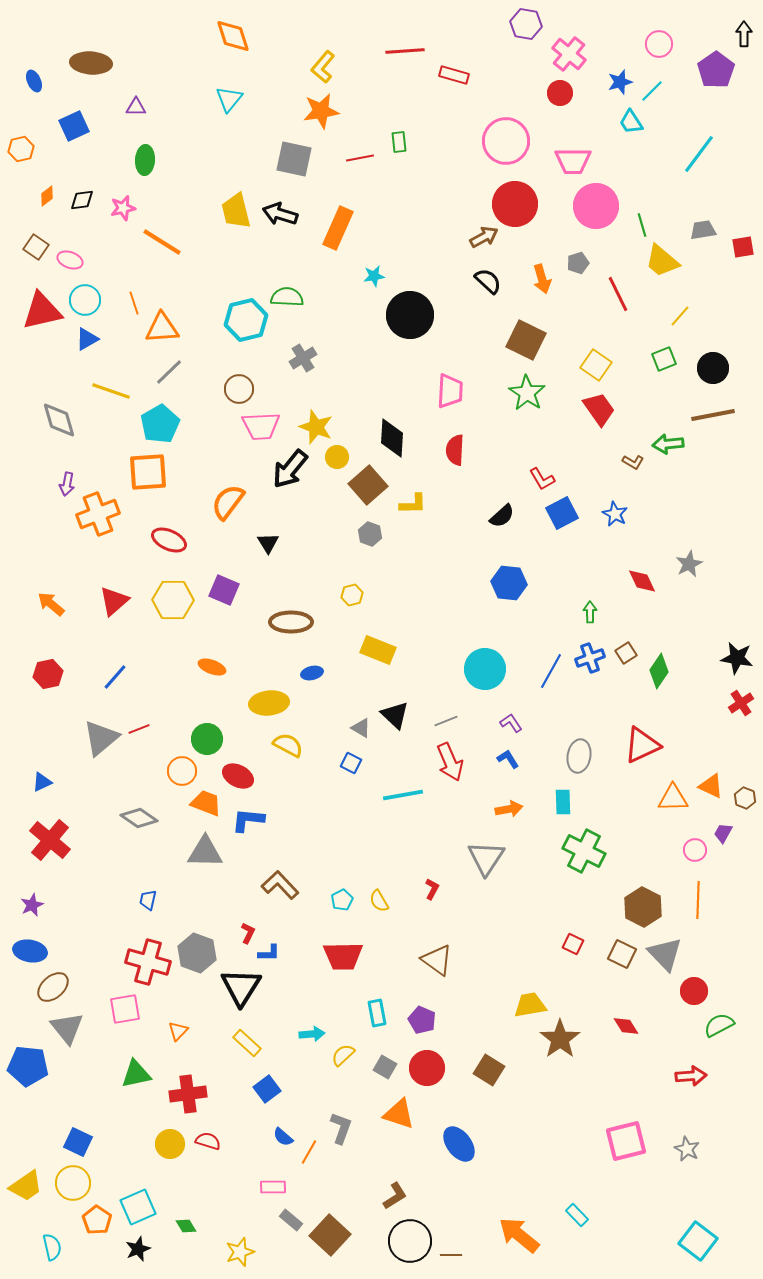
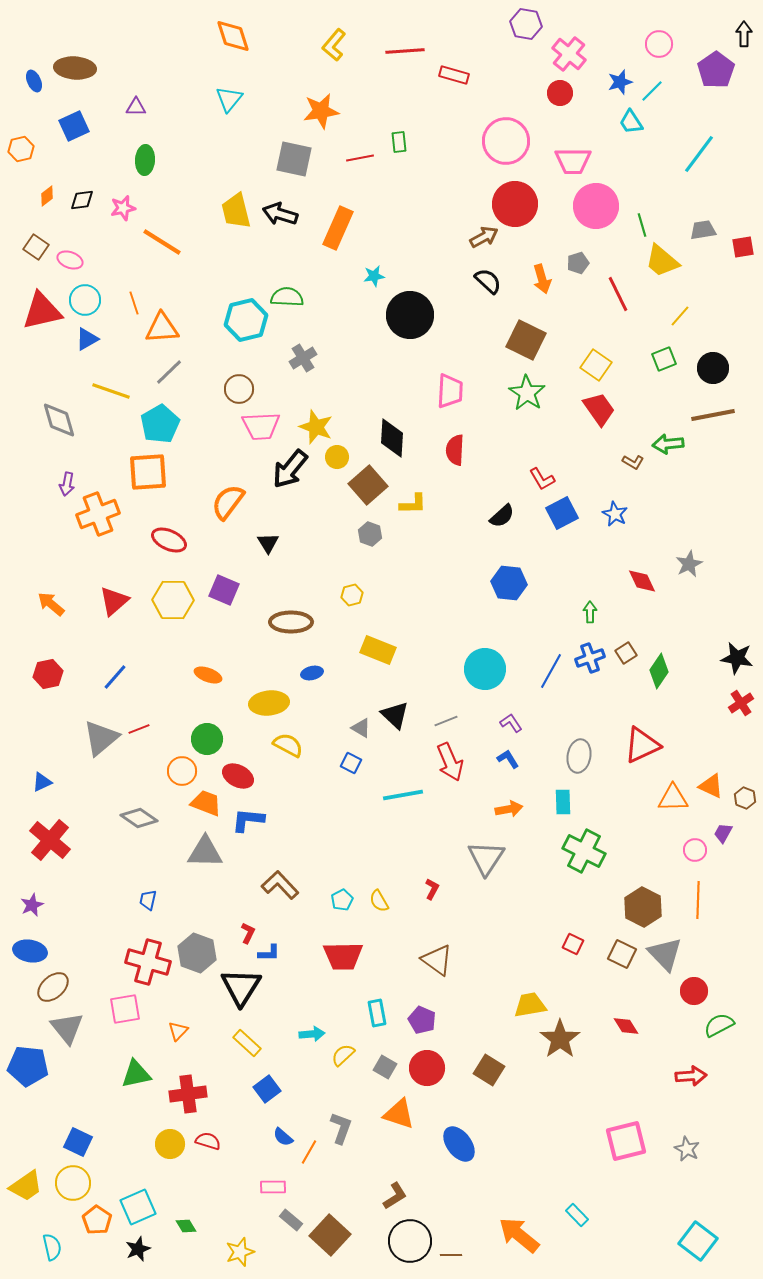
brown ellipse at (91, 63): moved 16 px left, 5 px down
yellow L-shape at (323, 67): moved 11 px right, 22 px up
orange ellipse at (212, 667): moved 4 px left, 8 px down
